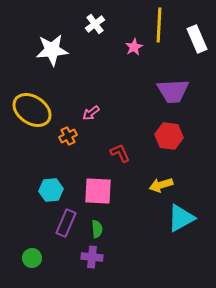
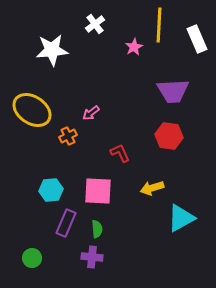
yellow arrow: moved 9 px left, 3 px down
